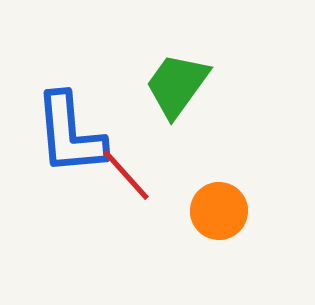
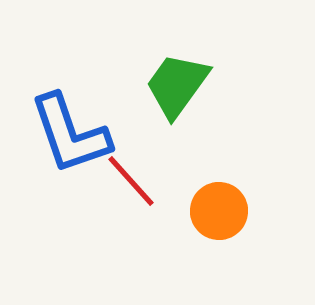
blue L-shape: rotated 14 degrees counterclockwise
red line: moved 5 px right, 6 px down
